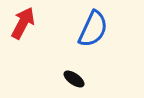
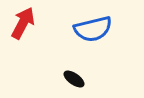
blue semicircle: rotated 51 degrees clockwise
